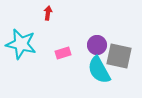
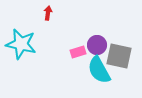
pink rectangle: moved 15 px right, 1 px up
